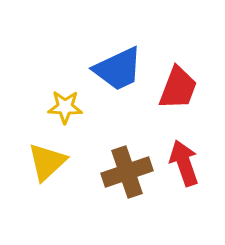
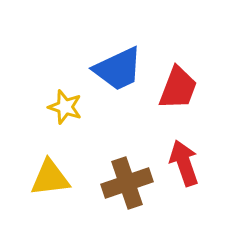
yellow star: rotated 16 degrees clockwise
yellow triangle: moved 3 px right, 16 px down; rotated 36 degrees clockwise
brown cross: moved 11 px down
